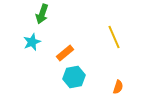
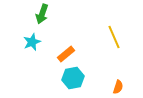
orange rectangle: moved 1 px right, 1 px down
cyan hexagon: moved 1 px left, 1 px down
